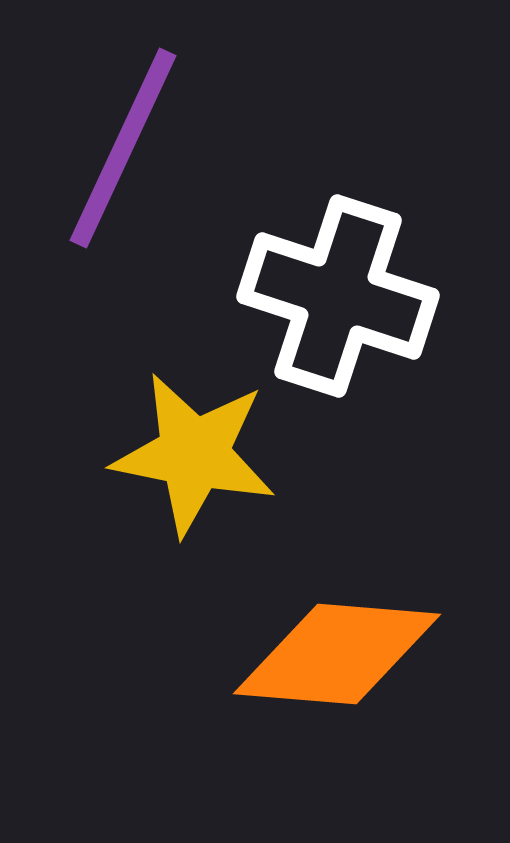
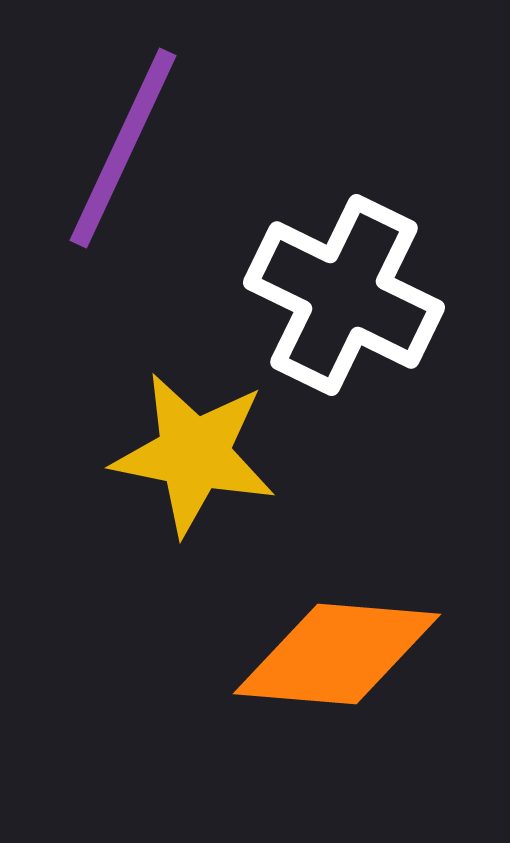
white cross: moved 6 px right, 1 px up; rotated 8 degrees clockwise
